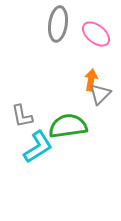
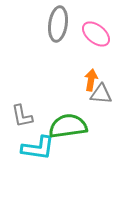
gray triangle: moved 1 px right; rotated 50 degrees clockwise
cyan L-shape: moved 1 px down; rotated 40 degrees clockwise
